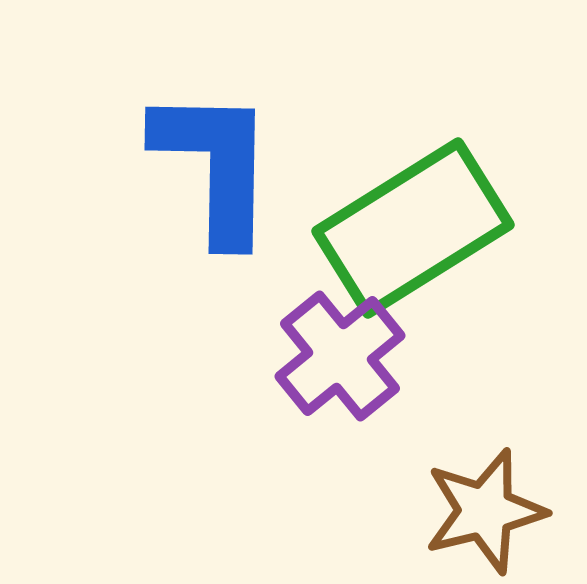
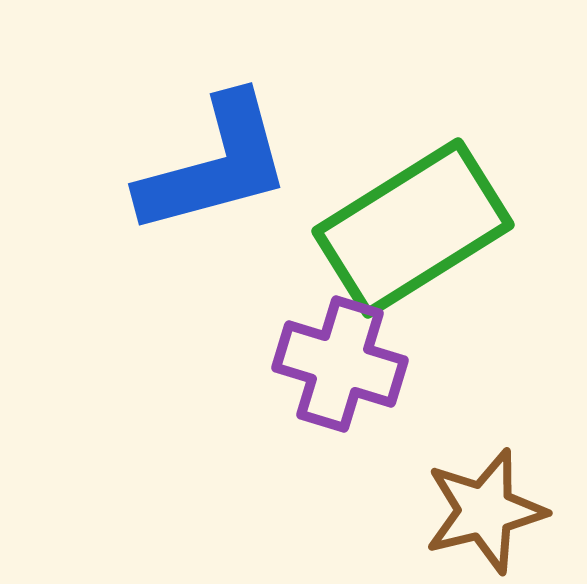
blue L-shape: rotated 74 degrees clockwise
purple cross: moved 8 px down; rotated 34 degrees counterclockwise
